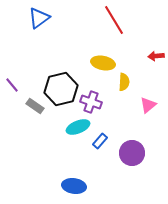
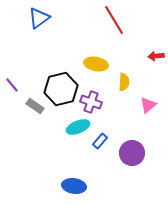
yellow ellipse: moved 7 px left, 1 px down
